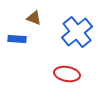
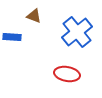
brown triangle: moved 2 px up
blue rectangle: moved 5 px left, 2 px up
